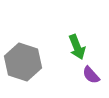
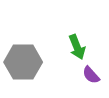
gray hexagon: rotated 18 degrees counterclockwise
